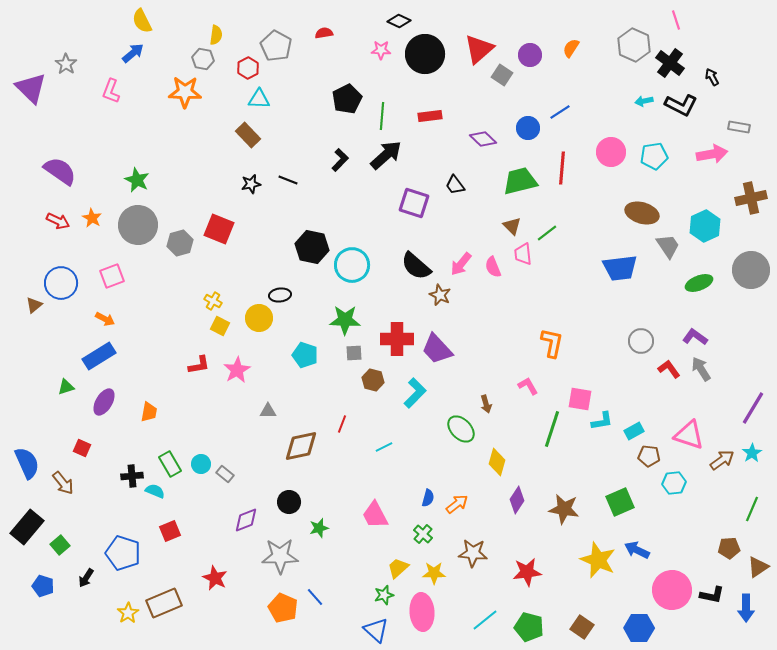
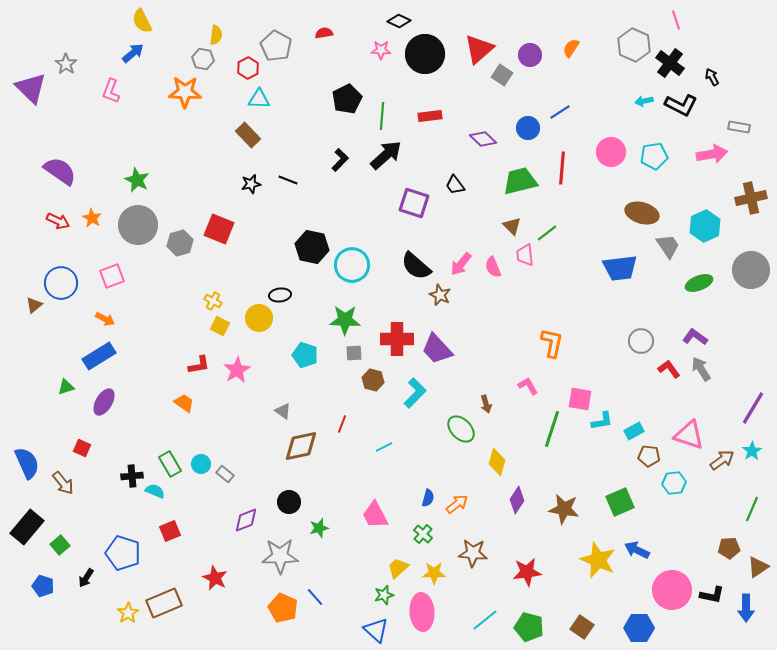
pink trapezoid at (523, 254): moved 2 px right, 1 px down
gray triangle at (268, 411): moved 15 px right; rotated 36 degrees clockwise
orange trapezoid at (149, 412): moved 35 px right, 9 px up; rotated 65 degrees counterclockwise
cyan star at (752, 453): moved 2 px up
